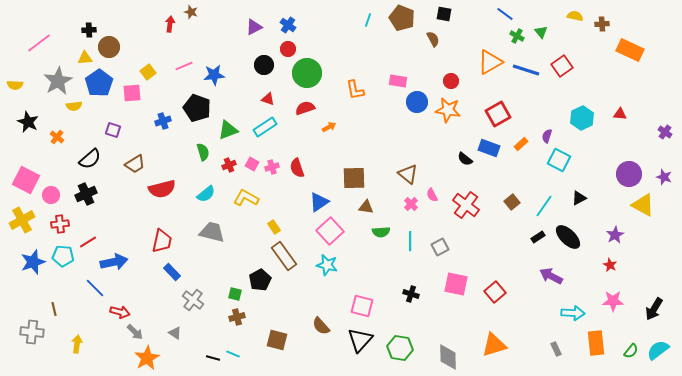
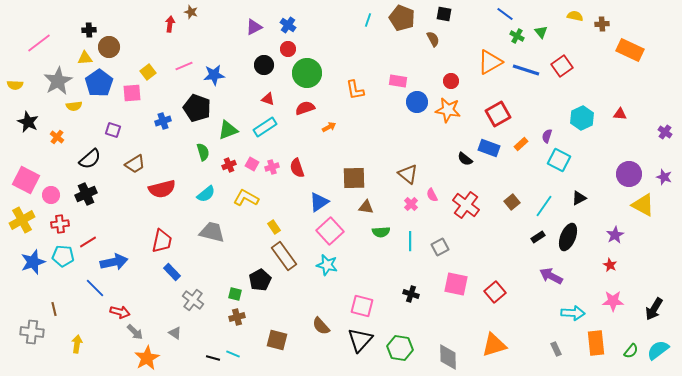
black ellipse at (568, 237): rotated 68 degrees clockwise
